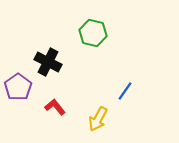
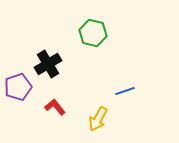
black cross: moved 2 px down; rotated 32 degrees clockwise
purple pentagon: rotated 16 degrees clockwise
blue line: rotated 36 degrees clockwise
